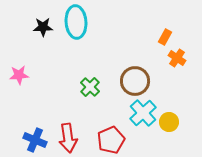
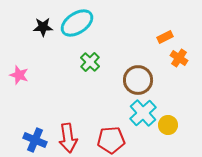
cyan ellipse: moved 1 px right, 1 px down; rotated 60 degrees clockwise
orange rectangle: rotated 35 degrees clockwise
orange cross: moved 2 px right
pink star: rotated 24 degrees clockwise
brown circle: moved 3 px right, 1 px up
green cross: moved 25 px up
yellow circle: moved 1 px left, 3 px down
red pentagon: rotated 20 degrees clockwise
